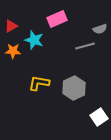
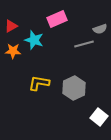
gray line: moved 1 px left, 2 px up
white square: rotated 18 degrees counterclockwise
